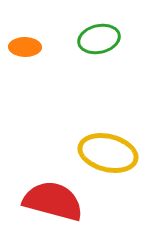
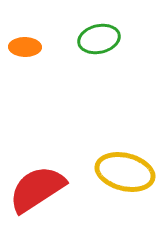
yellow ellipse: moved 17 px right, 19 px down
red semicircle: moved 16 px left, 12 px up; rotated 48 degrees counterclockwise
